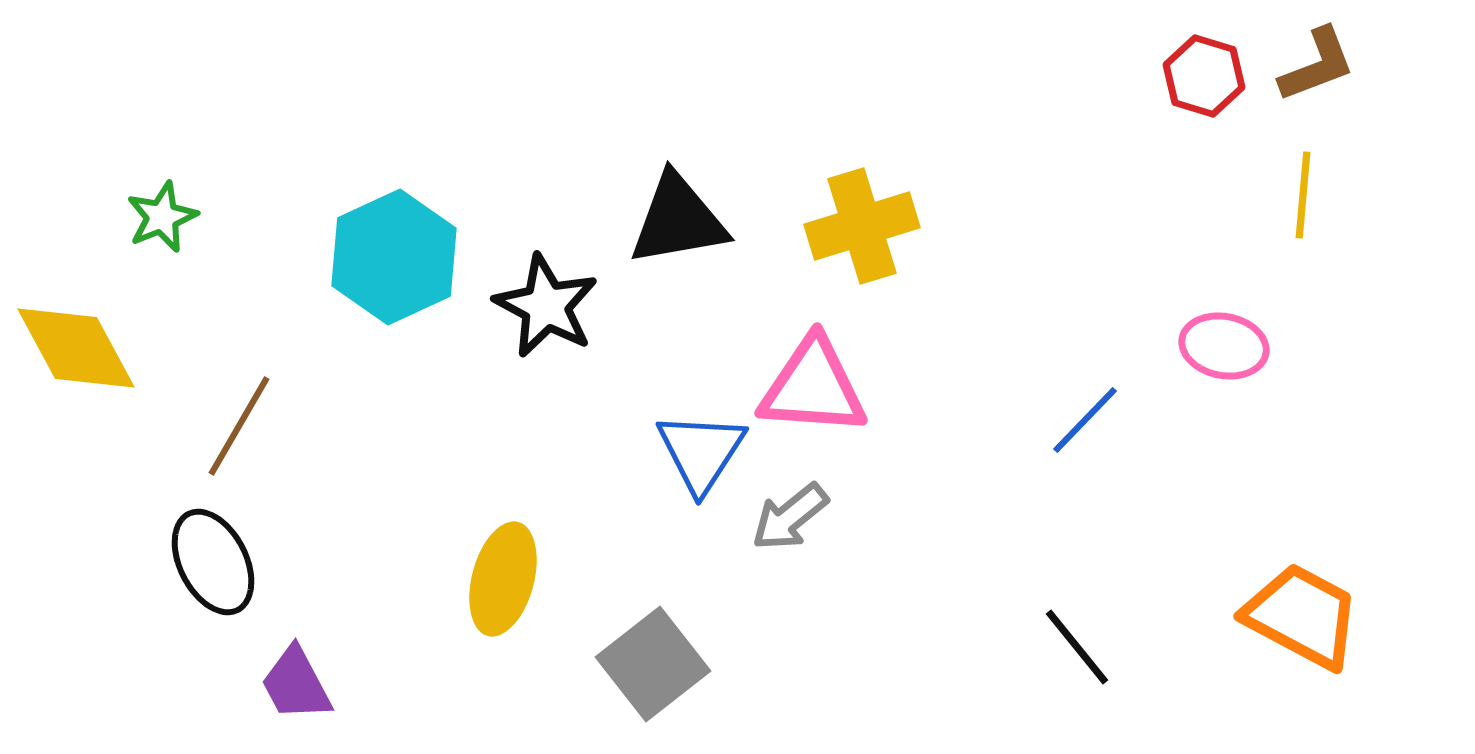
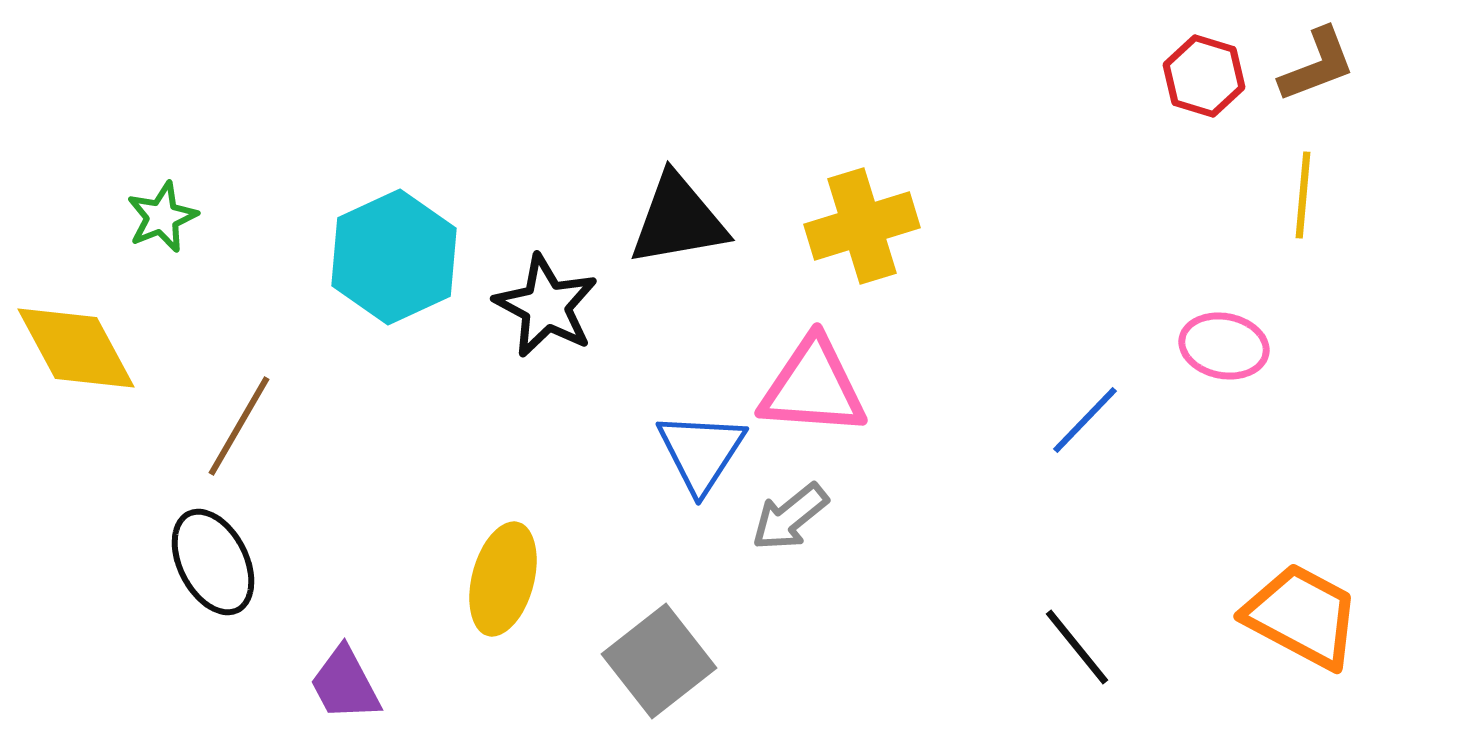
gray square: moved 6 px right, 3 px up
purple trapezoid: moved 49 px right
